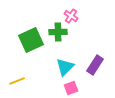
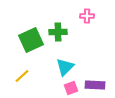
pink cross: moved 16 px right; rotated 32 degrees counterclockwise
purple rectangle: moved 20 px down; rotated 60 degrees clockwise
yellow line: moved 5 px right, 5 px up; rotated 21 degrees counterclockwise
